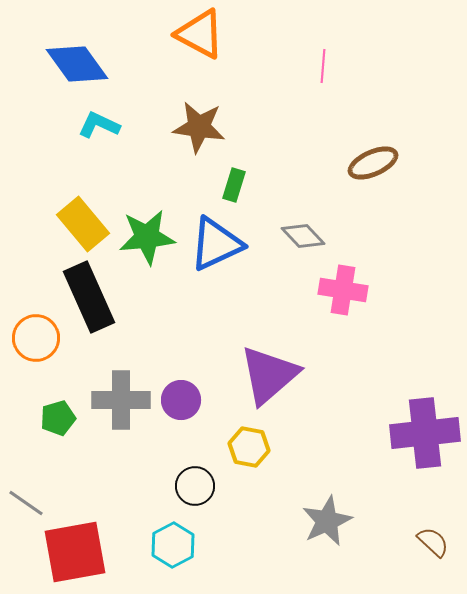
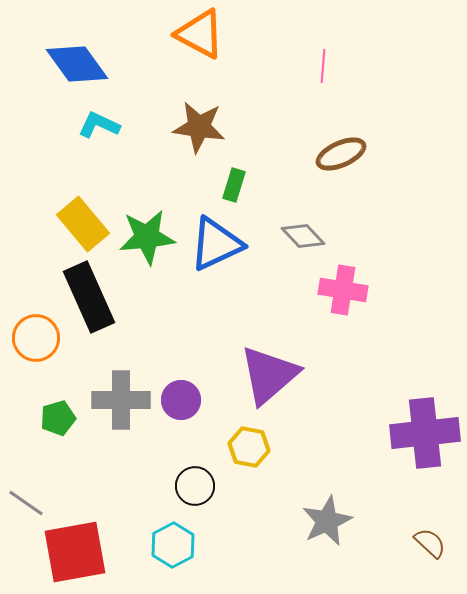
brown ellipse: moved 32 px left, 9 px up
brown semicircle: moved 3 px left, 1 px down
